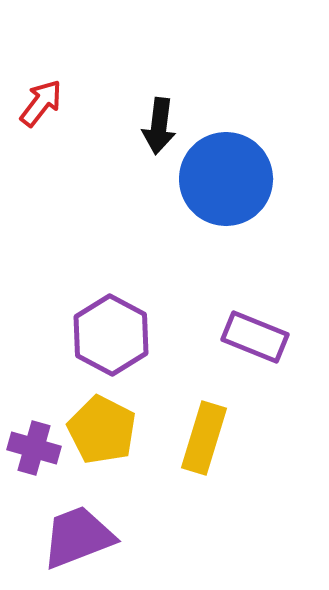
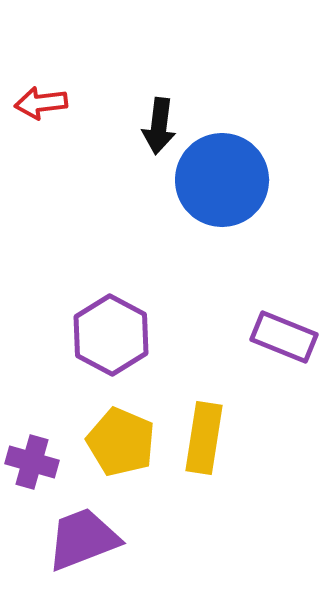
red arrow: rotated 135 degrees counterclockwise
blue circle: moved 4 px left, 1 px down
purple rectangle: moved 29 px right
yellow pentagon: moved 19 px right, 12 px down; rotated 4 degrees counterclockwise
yellow rectangle: rotated 8 degrees counterclockwise
purple cross: moved 2 px left, 14 px down
purple trapezoid: moved 5 px right, 2 px down
